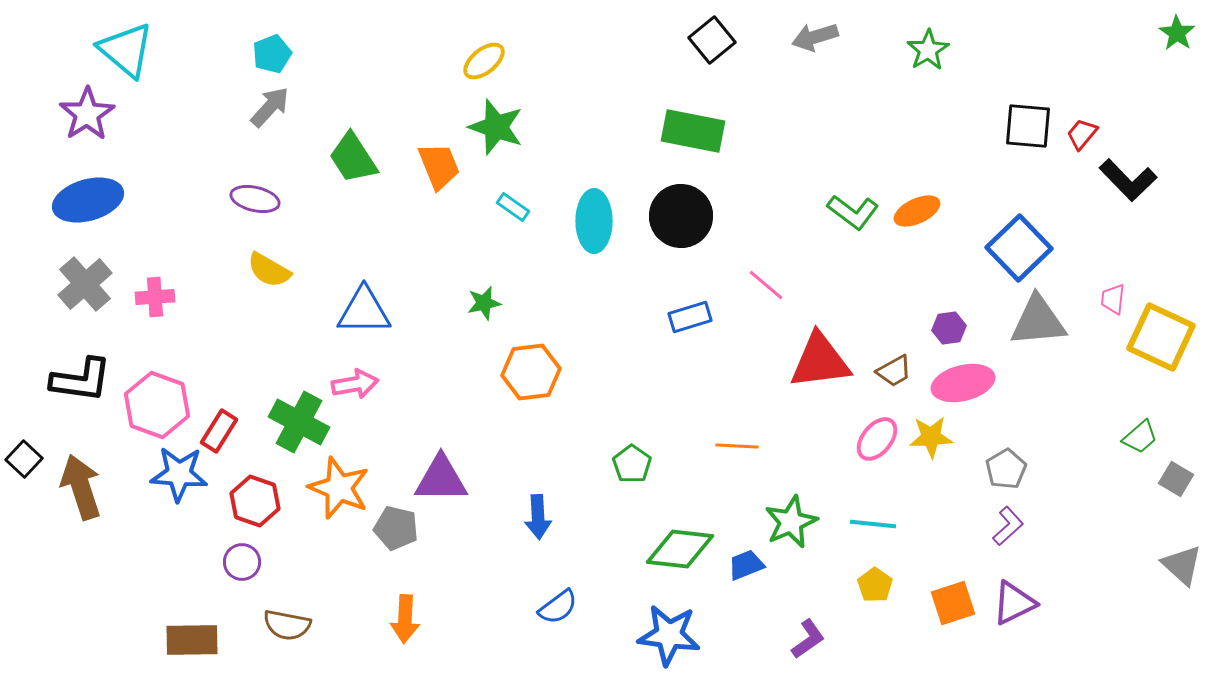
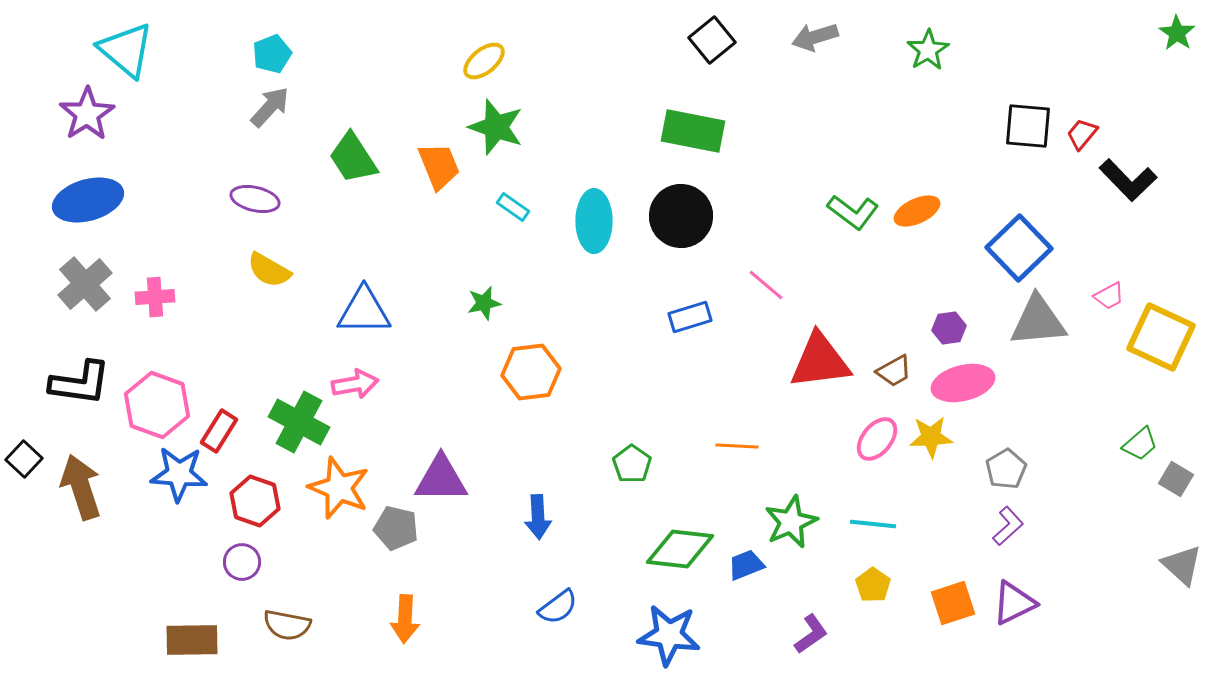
pink trapezoid at (1113, 299): moved 4 px left, 3 px up; rotated 124 degrees counterclockwise
black L-shape at (81, 380): moved 1 px left, 3 px down
green trapezoid at (1140, 437): moved 7 px down
yellow pentagon at (875, 585): moved 2 px left
purple L-shape at (808, 639): moved 3 px right, 5 px up
